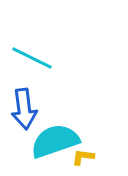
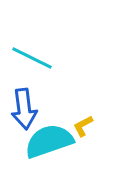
cyan semicircle: moved 6 px left
yellow L-shape: moved 31 px up; rotated 35 degrees counterclockwise
